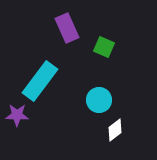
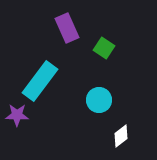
green square: moved 1 px down; rotated 10 degrees clockwise
white diamond: moved 6 px right, 6 px down
